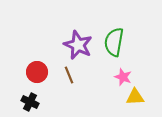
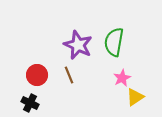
red circle: moved 3 px down
pink star: moved 1 px left, 1 px down; rotated 24 degrees clockwise
yellow triangle: rotated 30 degrees counterclockwise
black cross: moved 1 px down
